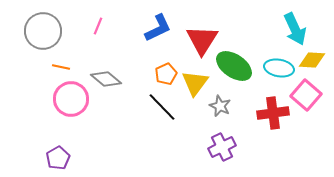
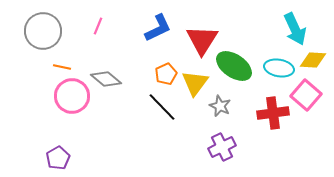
yellow diamond: moved 1 px right
orange line: moved 1 px right
pink circle: moved 1 px right, 3 px up
